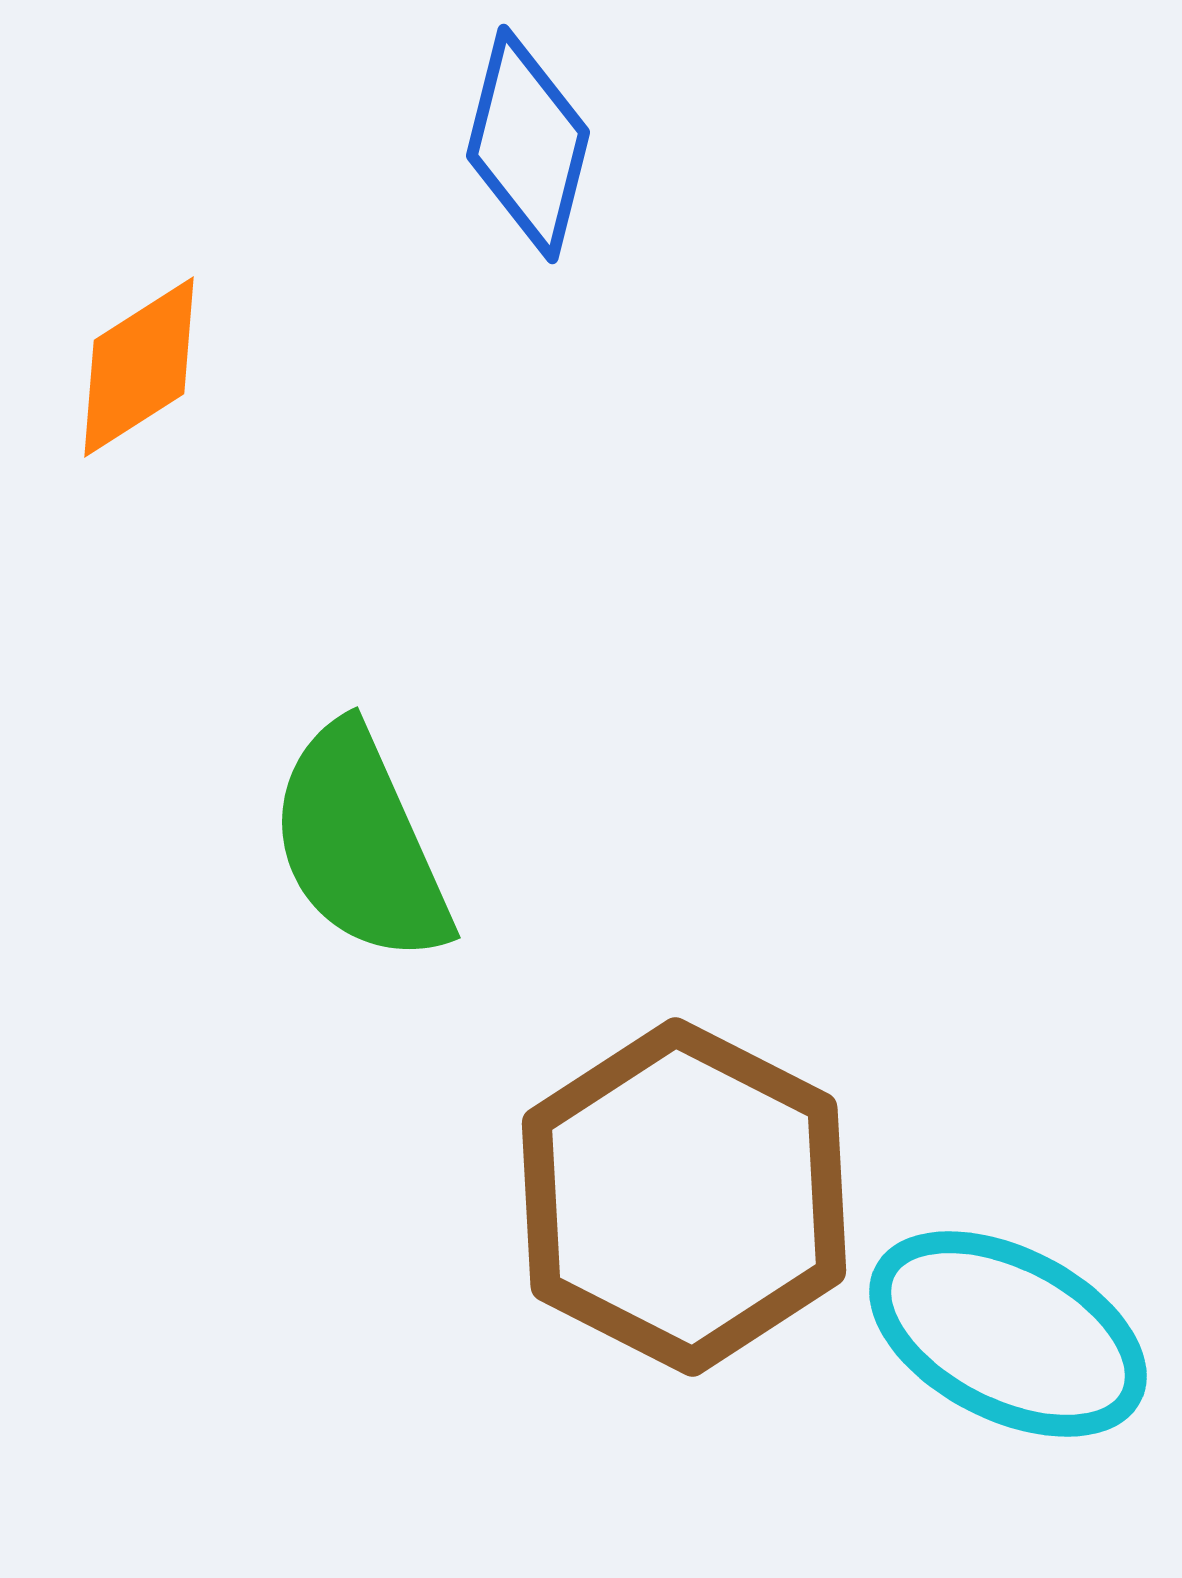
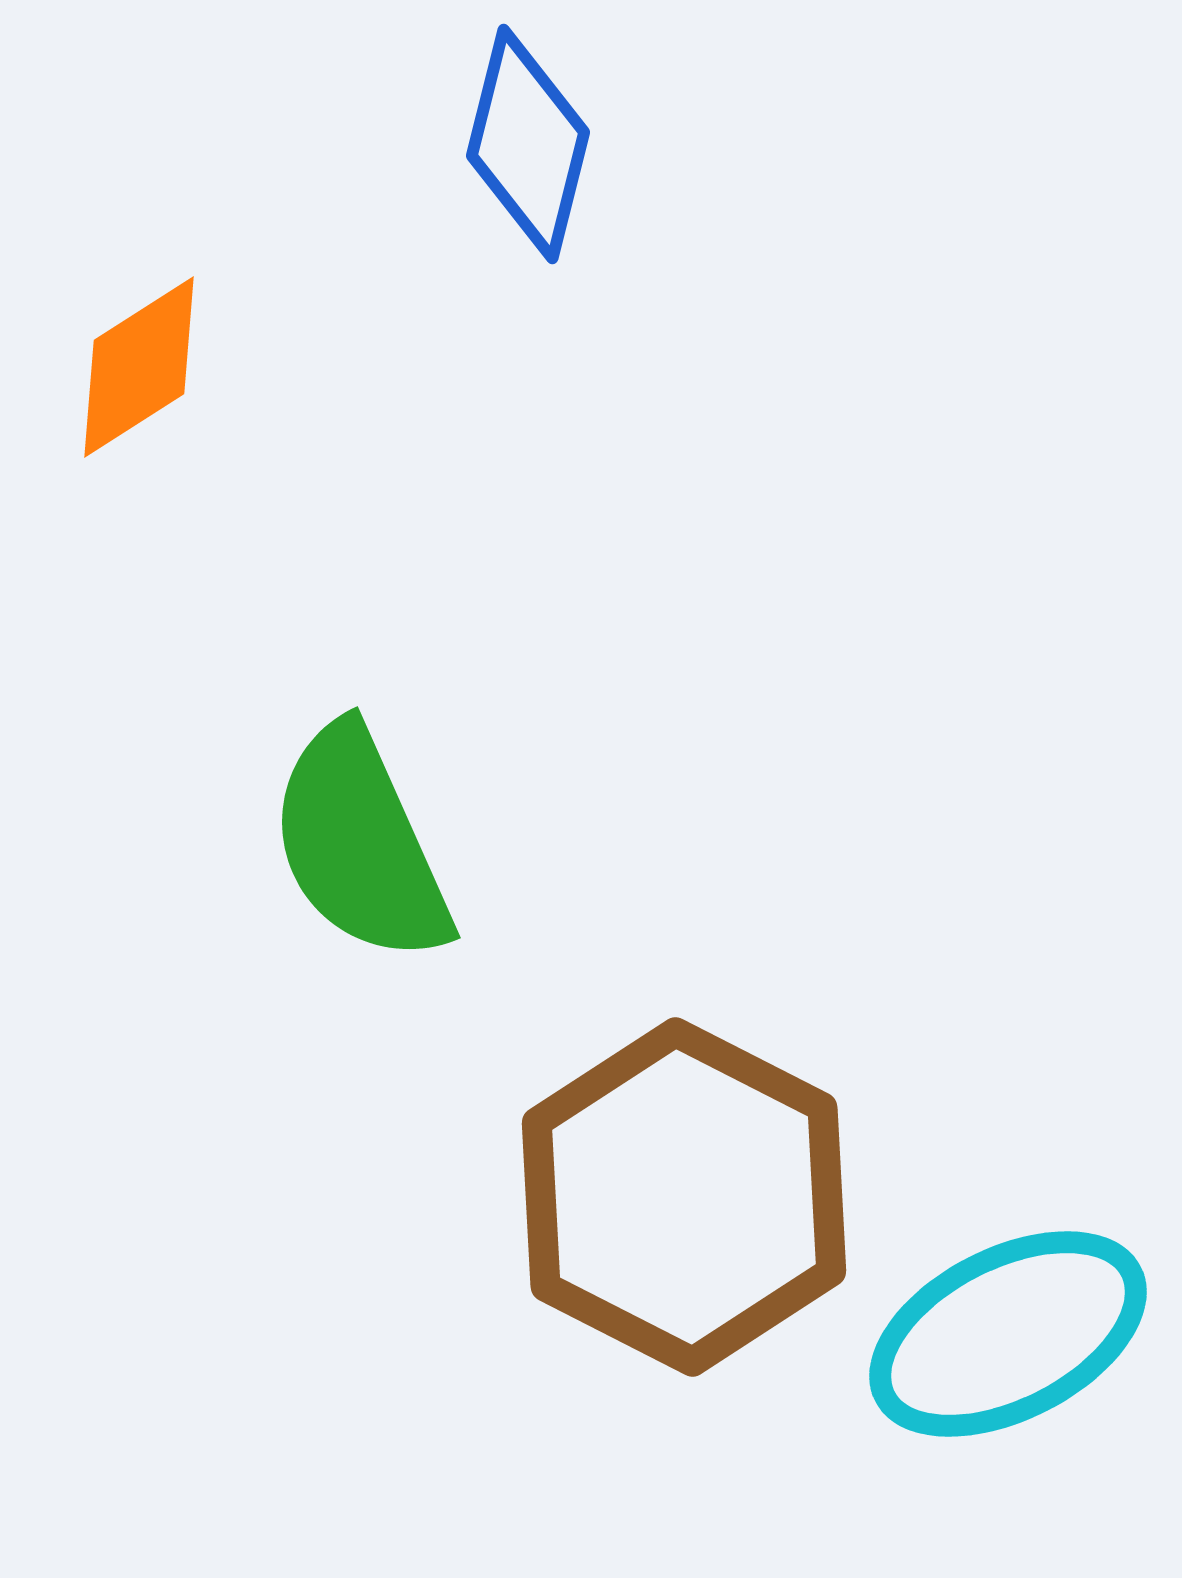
cyan ellipse: rotated 54 degrees counterclockwise
